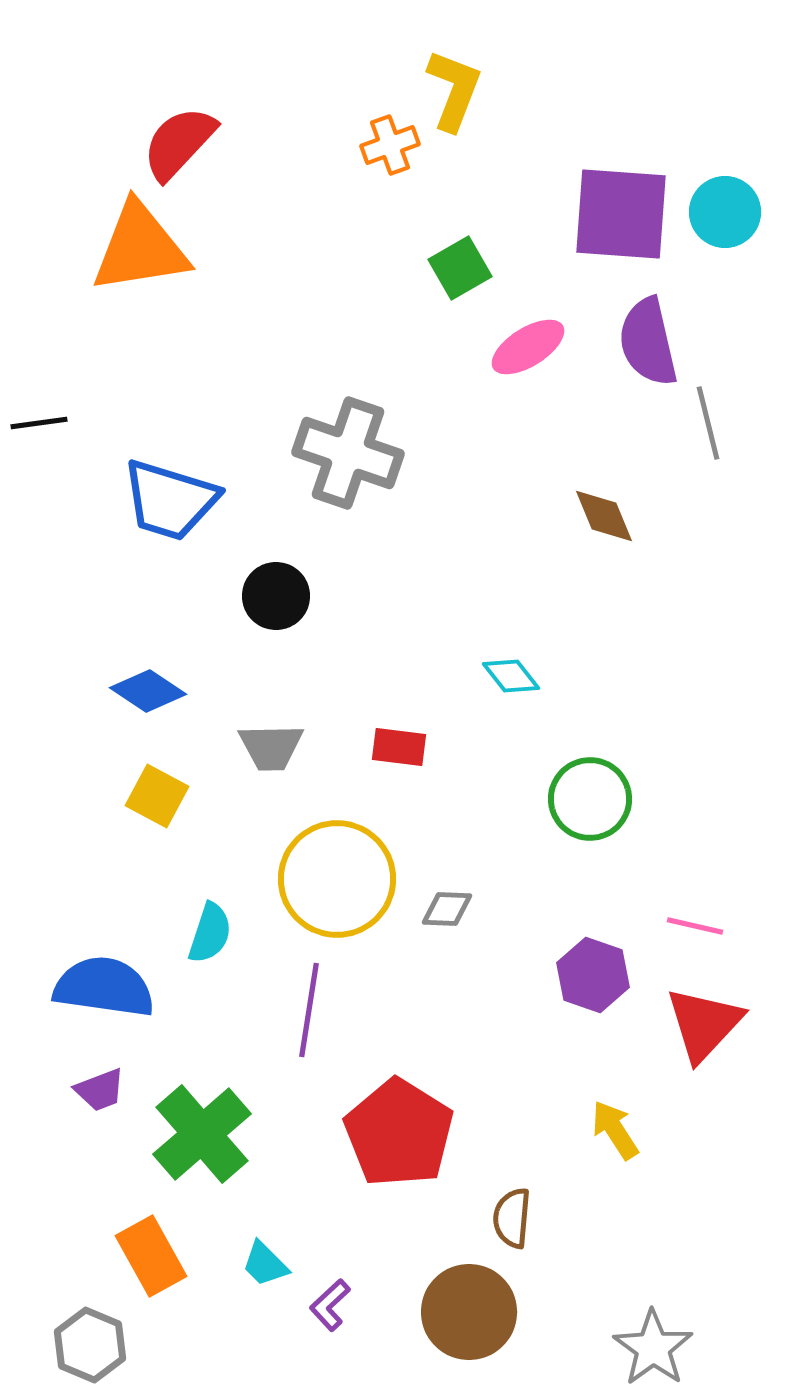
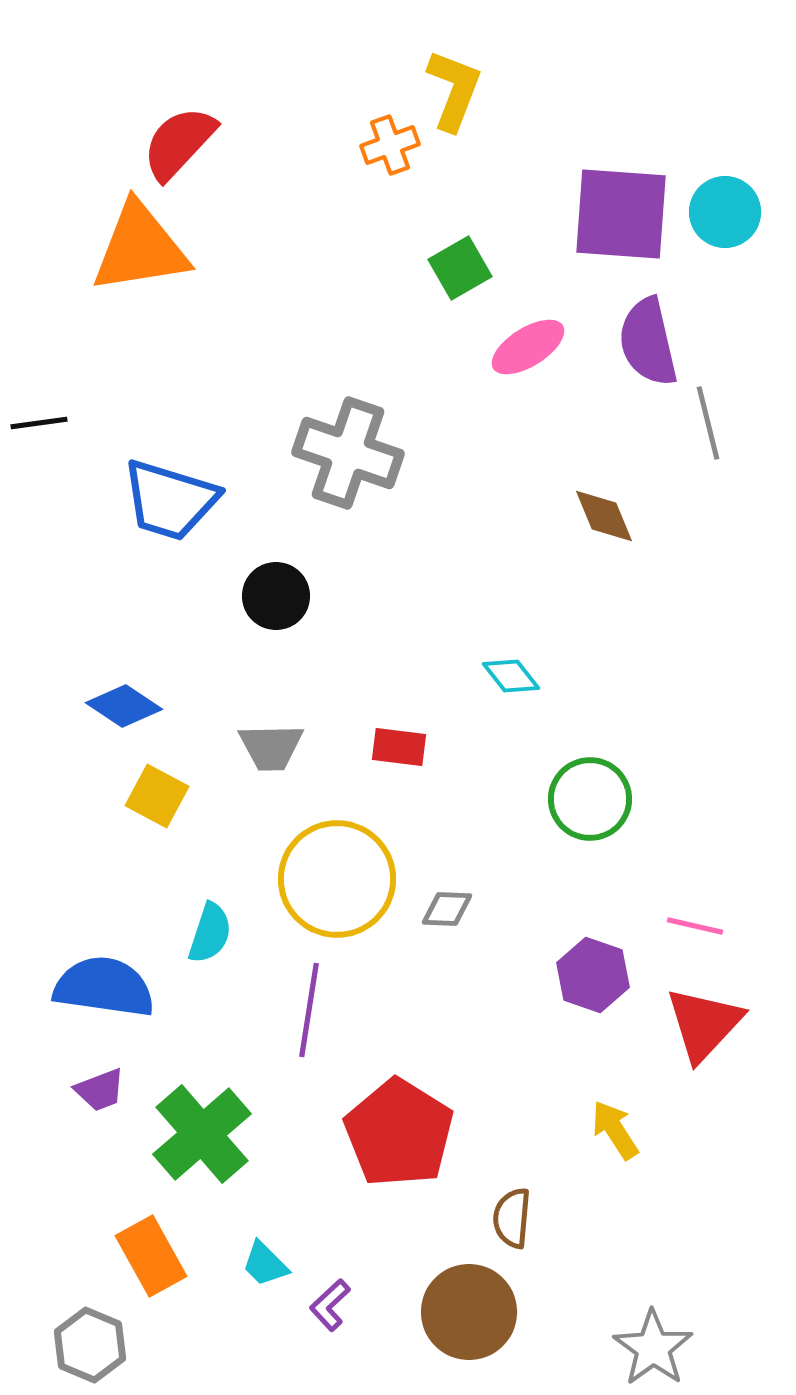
blue diamond: moved 24 px left, 15 px down
